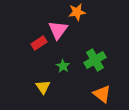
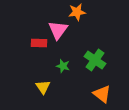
red rectangle: rotated 35 degrees clockwise
green cross: rotated 25 degrees counterclockwise
green star: rotated 16 degrees counterclockwise
